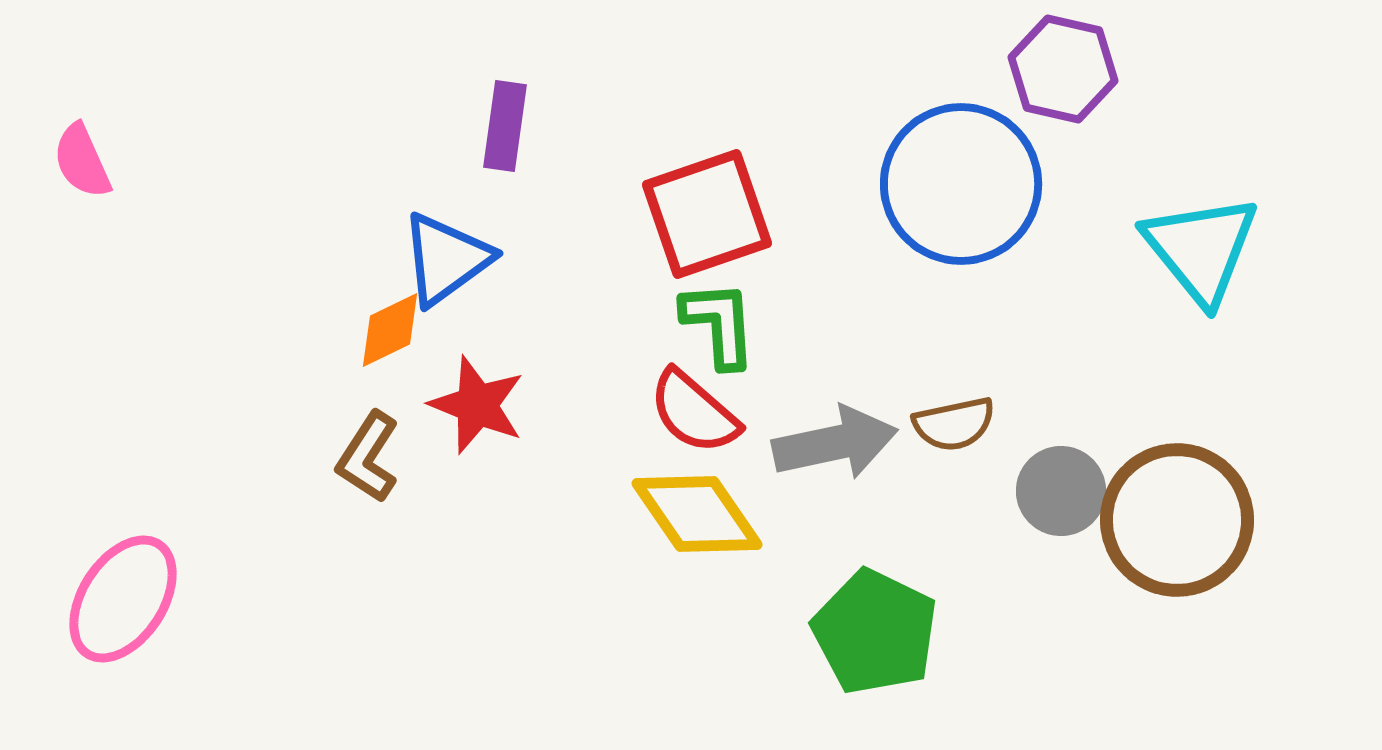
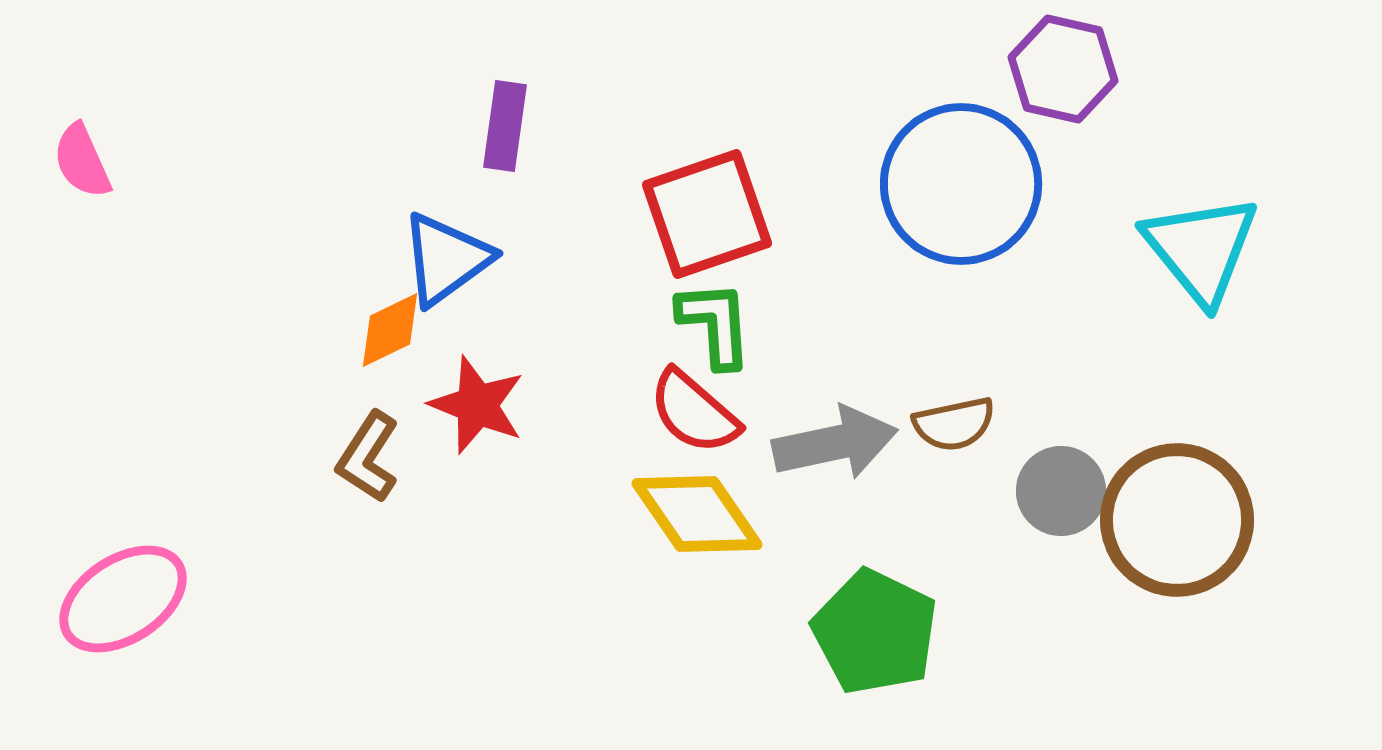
green L-shape: moved 4 px left
pink ellipse: rotated 24 degrees clockwise
